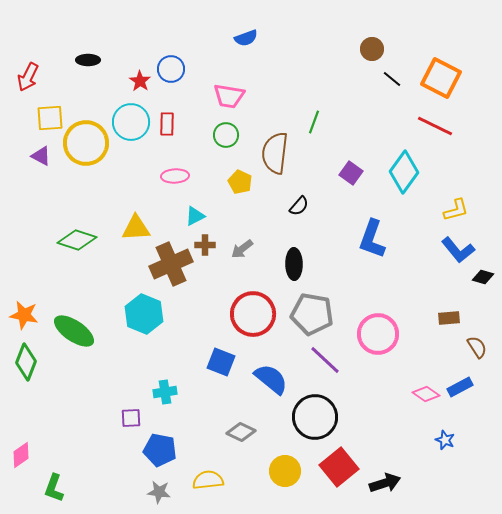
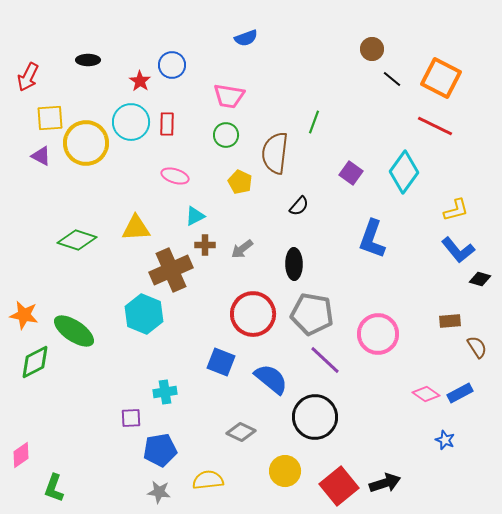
blue circle at (171, 69): moved 1 px right, 4 px up
pink ellipse at (175, 176): rotated 20 degrees clockwise
brown cross at (171, 264): moved 6 px down
black diamond at (483, 277): moved 3 px left, 2 px down
brown rectangle at (449, 318): moved 1 px right, 3 px down
green diamond at (26, 362): moved 9 px right; rotated 42 degrees clockwise
blue rectangle at (460, 387): moved 6 px down
blue pentagon at (160, 450): rotated 20 degrees counterclockwise
red square at (339, 467): moved 19 px down
